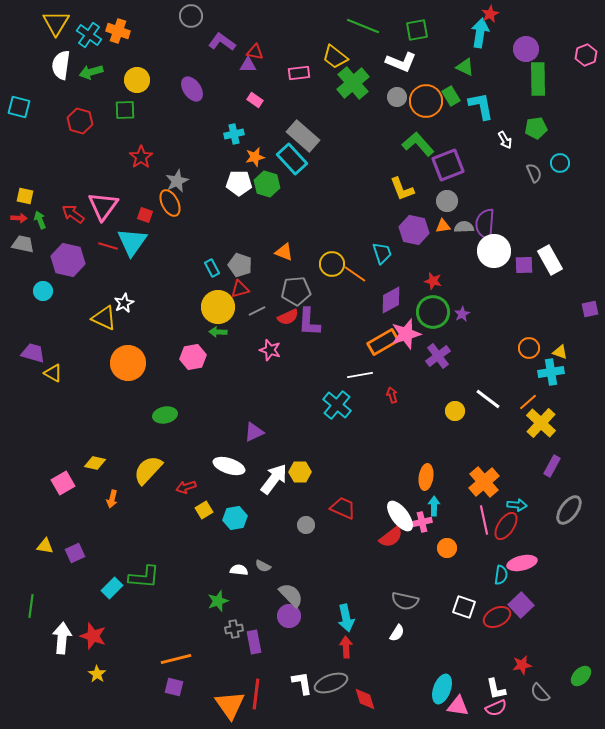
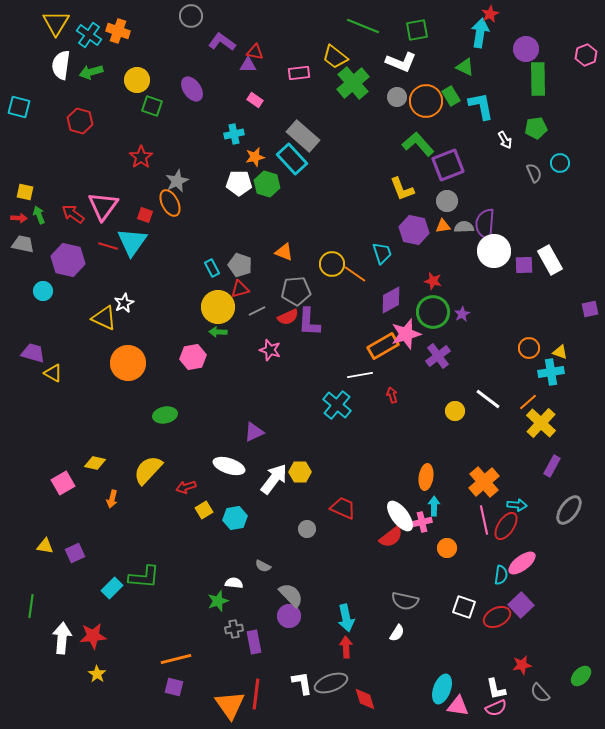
green square at (125, 110): moved 27 px right, 4 px up; rotated 20 degrees clockwise
yellow square at (25, 196): moved 4 px up
green arrow at (40, 220): moved 1 px left, 5 px up
orange rectangle at (383, 342): moved 4 px down
gray circle at (306, 525): moved 1 px right, 4 px down
pink ellipse at (522, 563): rotated 24 degrees counterclockwise
white semicircle at (239, 570): moved 5 px left, 13 px down
red star at (93, 636): rotated 24 degrees counterclockwise
